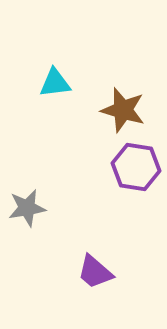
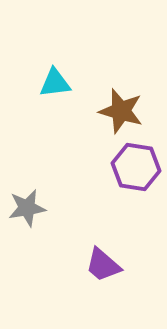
brown star: moved 2 px left, 1 px down
purple trapezoid: moved 8 px right, 7 px up
